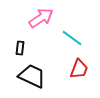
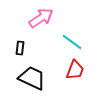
cyan line: moved 4 px down
red trapezoid: moved 4 px left, 1 px down
black trapezoid: moved 2 px down
